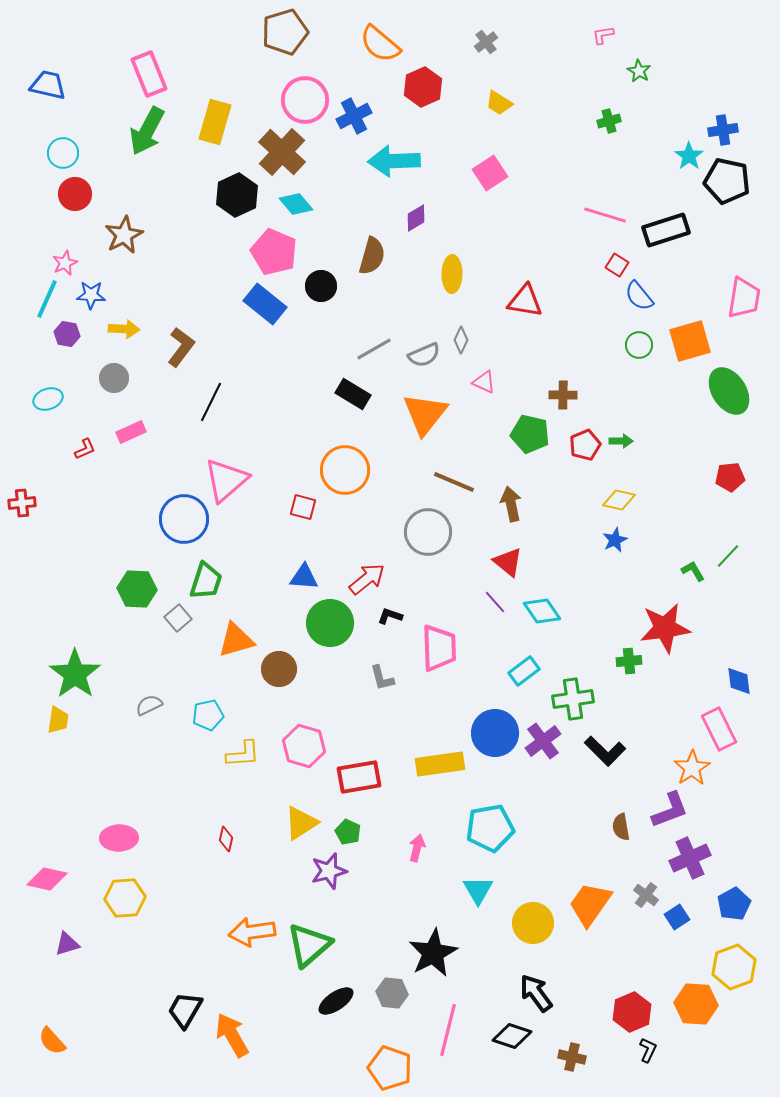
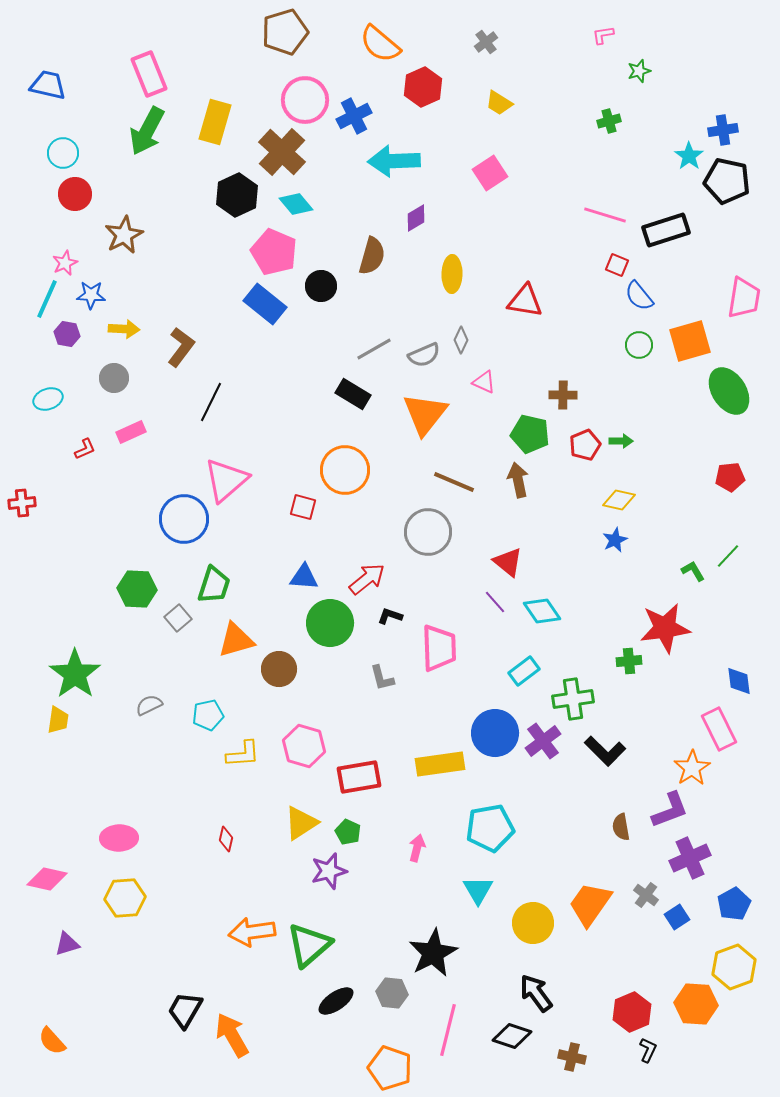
green star at (639, 71): rotated 25 degrees clockwise
red square at (617, 265): rotated 10 degrees counterclockwise
brown arrow at (511, 504): moved 7 px right, 24 px up
green trapezoid at (206, 581): moved 8 px right, 4 px down
